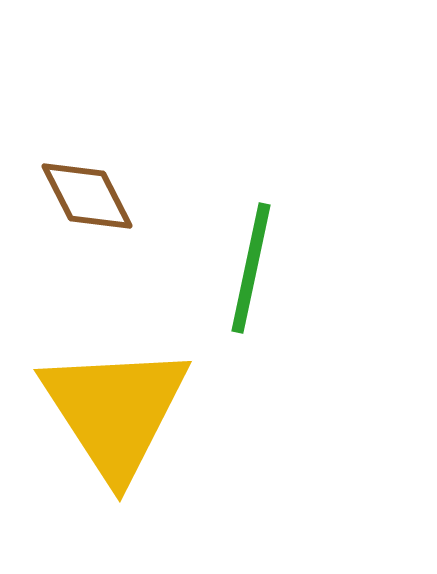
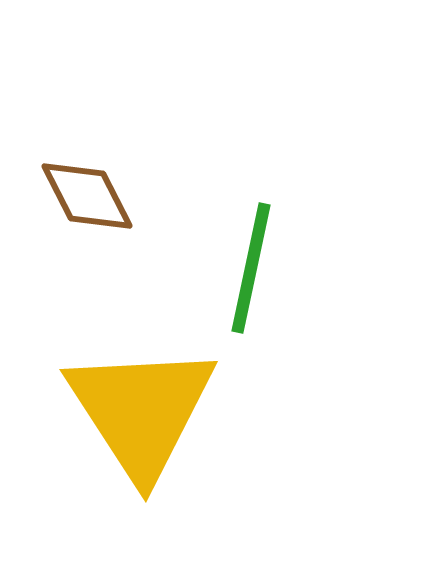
yellow triangle: moved 26 px right
